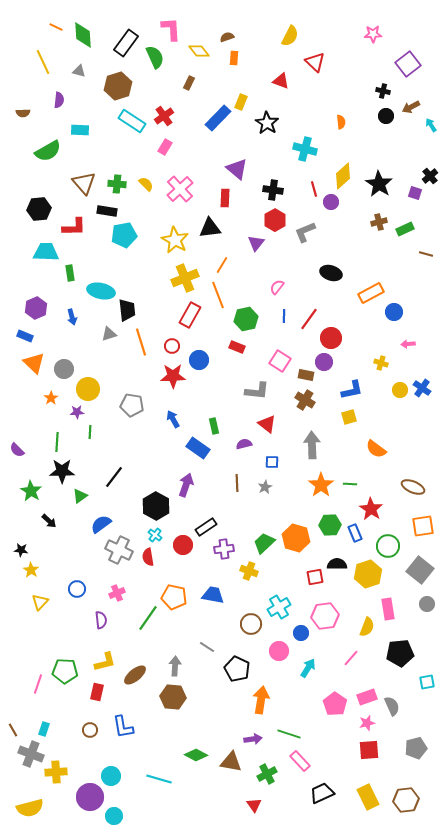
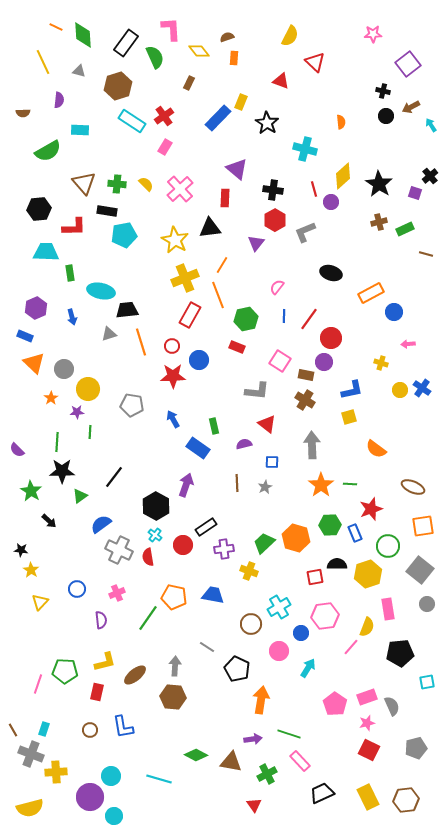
black trapezoid at (127, 310): rotated 90 degrees counterclockwise
red star at (371, 509): rotated 20 degrees clockwise
pink line at (351, 658): moved 11 px up
red square at (369, 750): rotated 30 degrees clockwise
